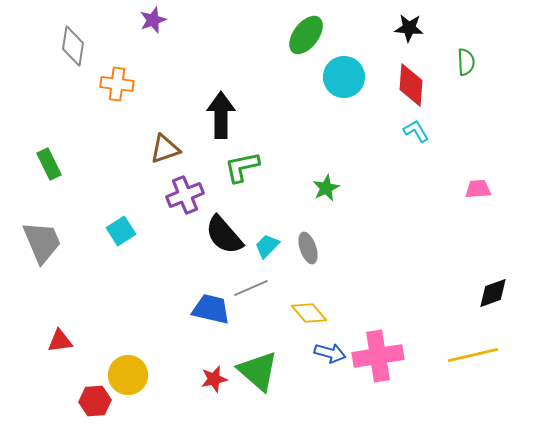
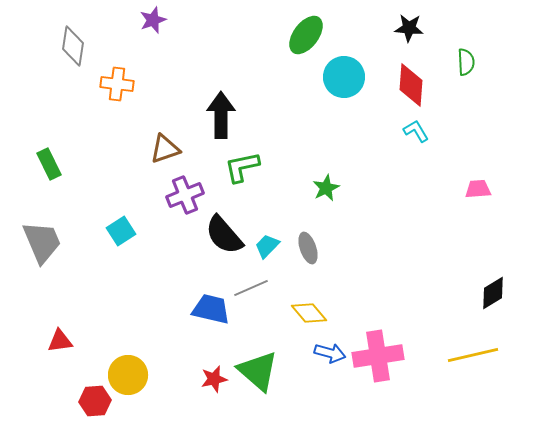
black diamond: rotated 12 degrees counterclockwise
